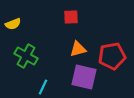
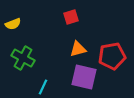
red square: rotated 14 degrees counterclockwise
green cross: moved 3 px left, 2 px down
